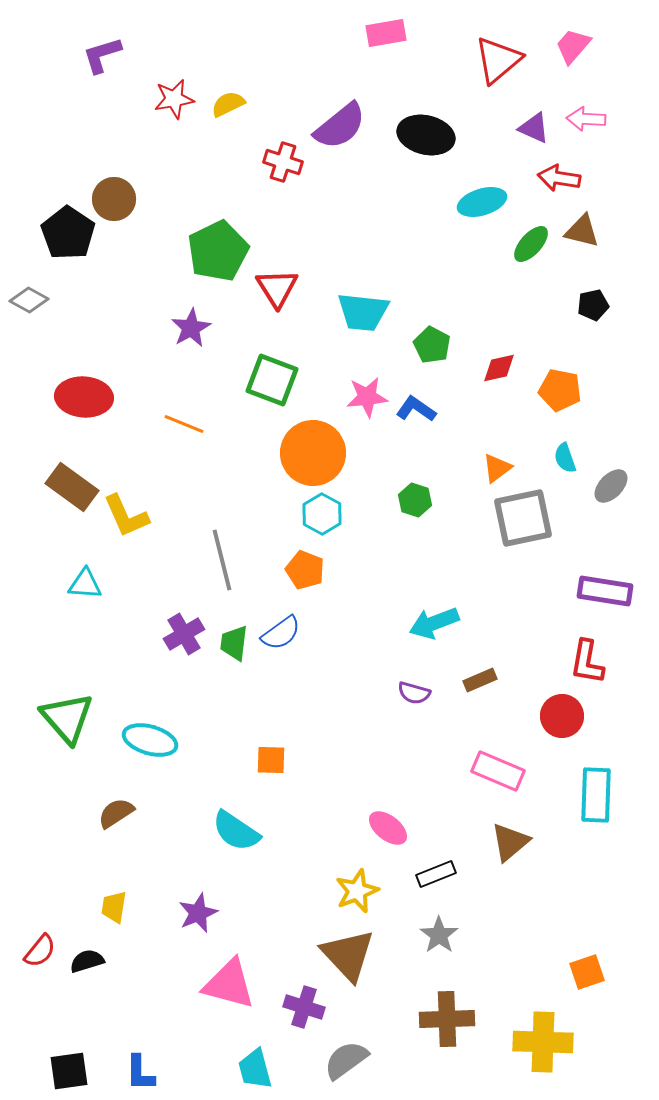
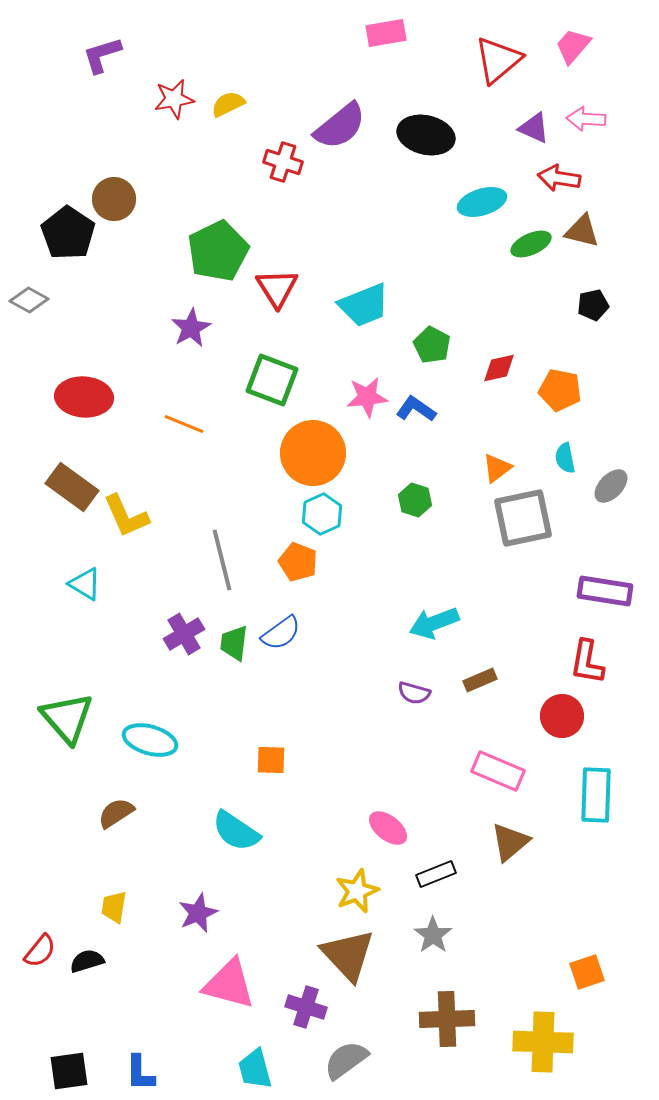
green ellipse at (531, 244): rotated 24 degrees clockwise
cyan trapezoid at (363, 312): moved 1 px right, 7 px up; rotated 28 degrees counterclockwise
cyan semicircle at (565, 458): rotated 8 degrees clockwise
cyan hexagon at (322, 514): rotated 6 degrees clockwise
orange pentagon at (305, 570): moved 7 px left, 8 px up
cyan triangle at (85, 584): rotated 27 degrees clockwise
gray star at (439, 935): moved 6 px left
purple cross at (304, 1007): moved 2 px right
